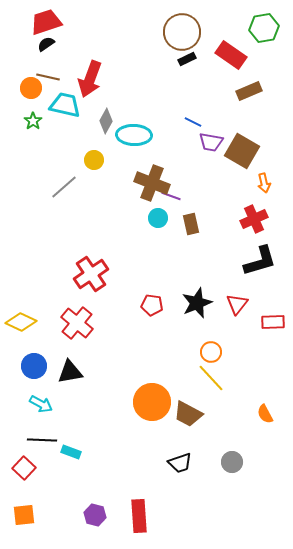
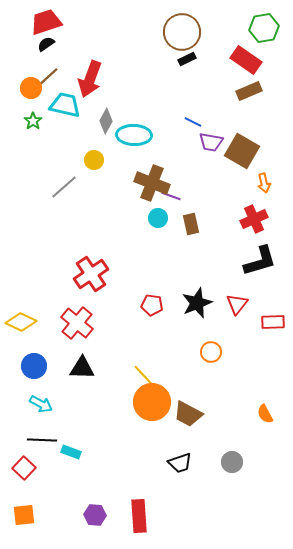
red rectangle at (231, 55): moved 15 px right, 5 px down
brown line at (48, 77): rotated 55 degrees counterclockwise
black triangle at (70, 372): moved 12 px right, 4 px up; rotated 12 degrees clockwise
yellow line at (211, 378): moved 65 px left
purple hexagon at (95, 515): rotated 10 degrees counterclockwise
